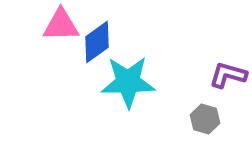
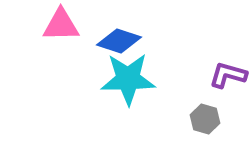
blue diamond: moved 22 px right, 1 px up; rotated 54 degrees clockwise
cyan star: moved 3 px up
